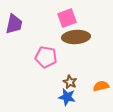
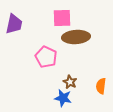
pink square: moved 5 px left; rotated 18 degrees clockwise
pink pentagon: rotated 15 degrees clockwise
orange semicircle: rotated 70 degrees counterclockwise
blue star: moved 4 px left, 1 px down
